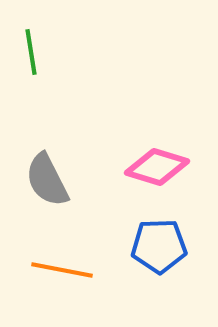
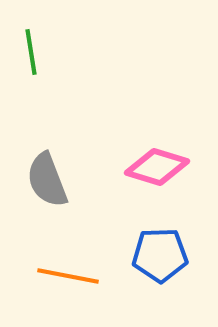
gray semicircle: rotated 6 degrees clockwise
blue pentagon: moved 1 px right, 9 px down
orange line: moved 6 px right, 6 px down
